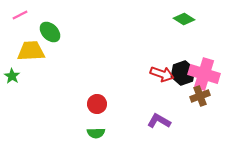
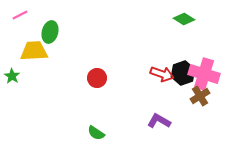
green ellipse: rotated 60 degrees clockwise
yellow trapezoid: moved 3 px right
brown cross: rotated 12 degrees counterclockwise
red circle: moved 26 px up
green semicircle: rotated 36 degrees clockwise
